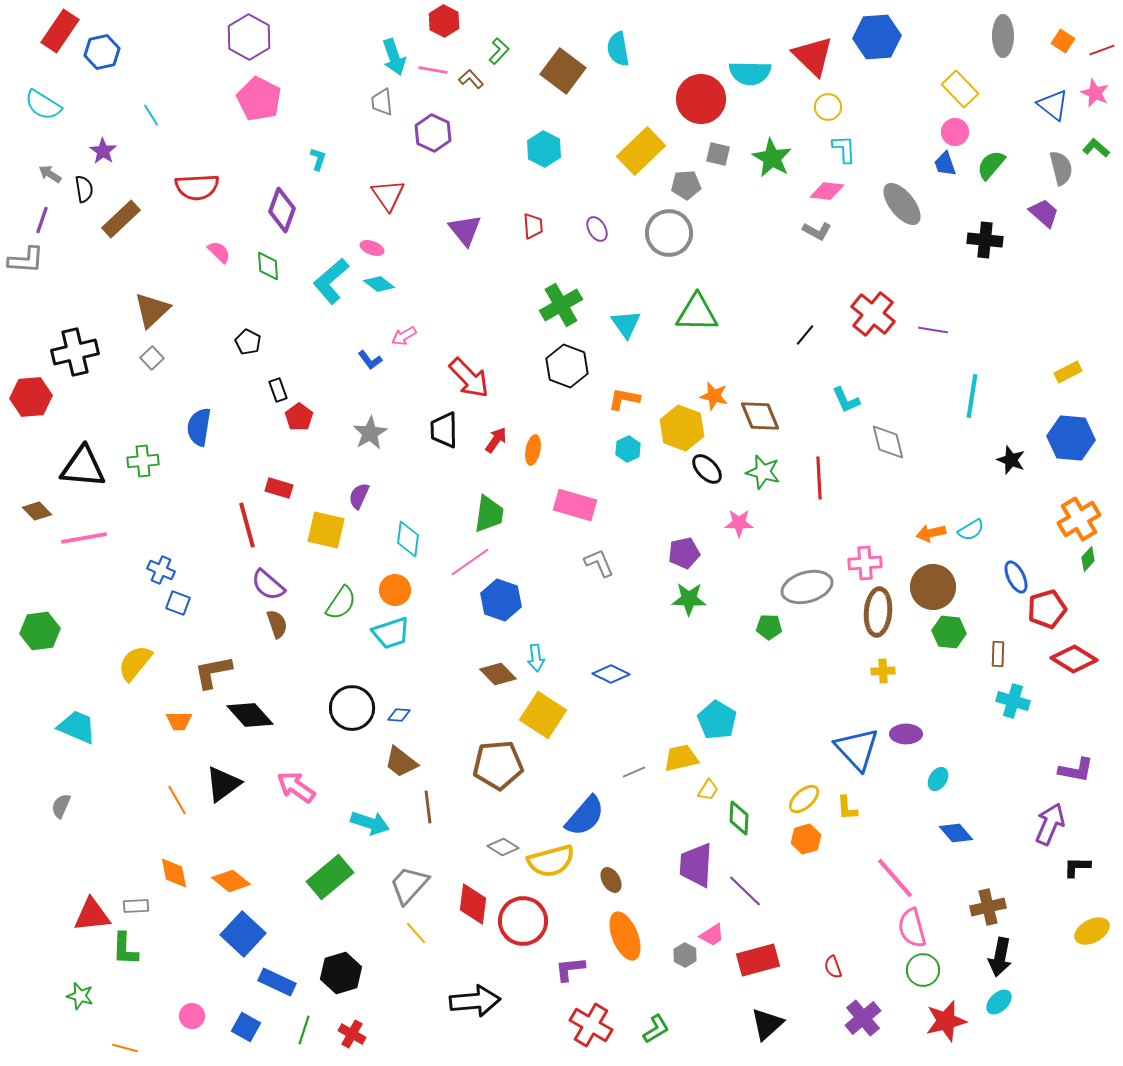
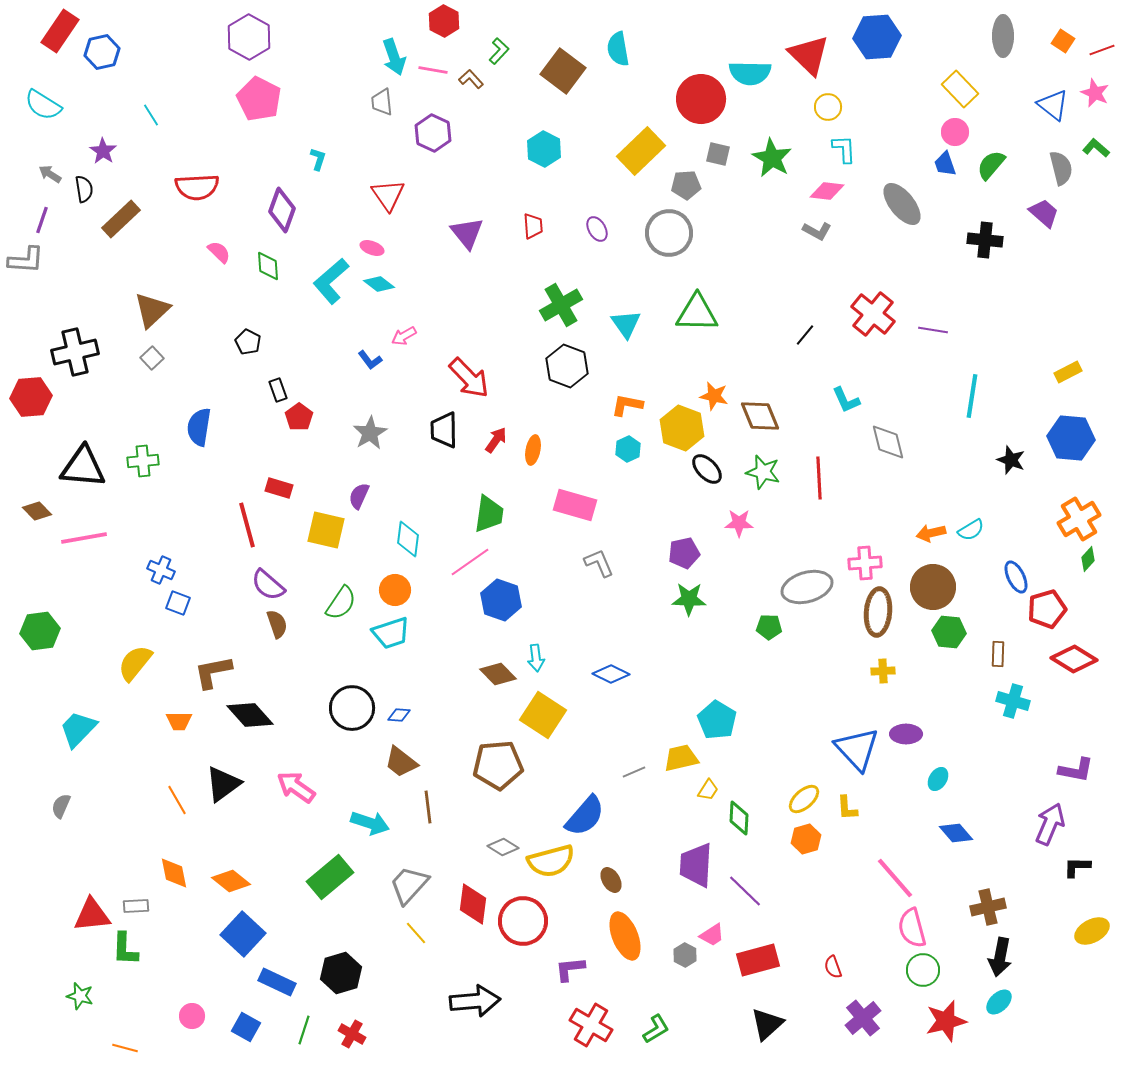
red triangle at (813, 56): moved 4 px left, 1 px up
purple triangle at (465, 230): moved 2 px right, 3 px down
orange L-shape at (624, 399): moved 3 px right, 6 px down
cyan trapezoid at (77, 727): moved 1 px right, 2 px down; rotated 69 degrees counterclockwise
